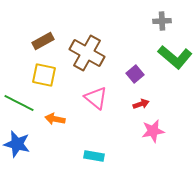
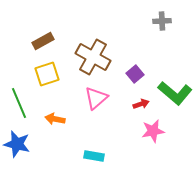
brown cross: moved 6 px right, 4 px down
green L-shape: moved 36 px down
yellow square: moved 3 px right, 1 px up; rotated 30 degrees counterclockwise
pink triangle: rotated 40 degrees clockwise
green line: rotated 40 degrees clockwise
